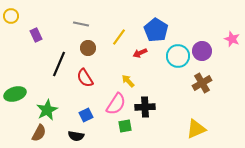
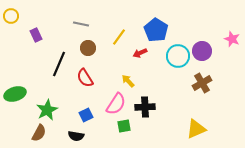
green square: moved 1 px left
